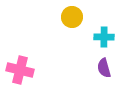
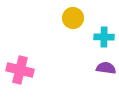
yellow circle: moved 1 px right, 1 px down
purple semicircle: moved 2 px right; rotated 114 degrees clockwise
